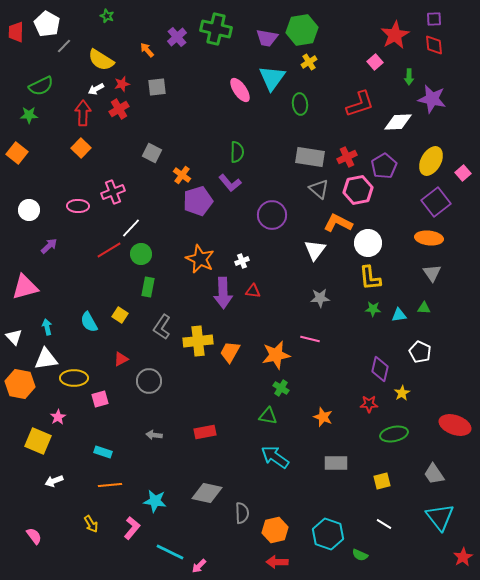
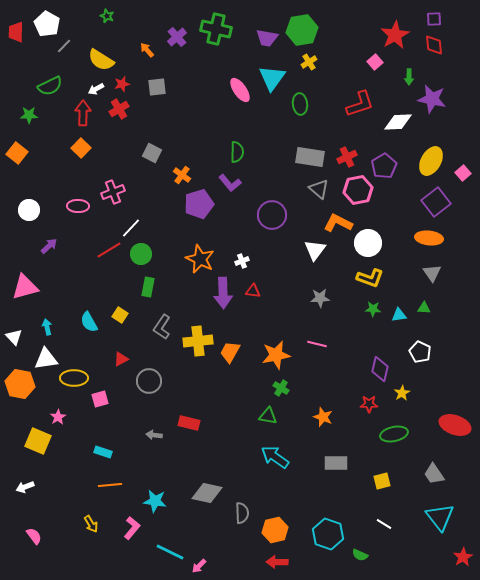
green semicircle at (41, 86): moved 9 px right
purple pentagon at (198, 201): moved 1 px right, 3 px down
yellow L-shape at (370, 278): rotated 64 degrees counterclockwise
pink line at (310, 339): moved 7 px right, 5 px down
red rectangle at (205, 432): moved 16 px left, 9 px up; rotated 25 degrees clockwise
white arrow at (54, 481): moved 29 px left, 6 px down
